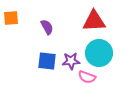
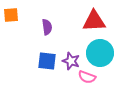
orange square: moved 3 px up
purple semicircle: rotated 21 degrees clockwise
cyan circle: moved 1 px right
purple star: rotated 24 degrees clockwise
